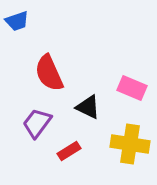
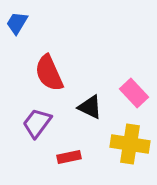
blue trapezoid: moved 2 px down; rotated 140 degrees clockwise
pink rectangle: moved 2 px right, 5 px down; rotated 24 degrees clockwise
black triangle: moved 2 px right
red rectangle: moved 6 px down; rotated 20 degrees clockwise
